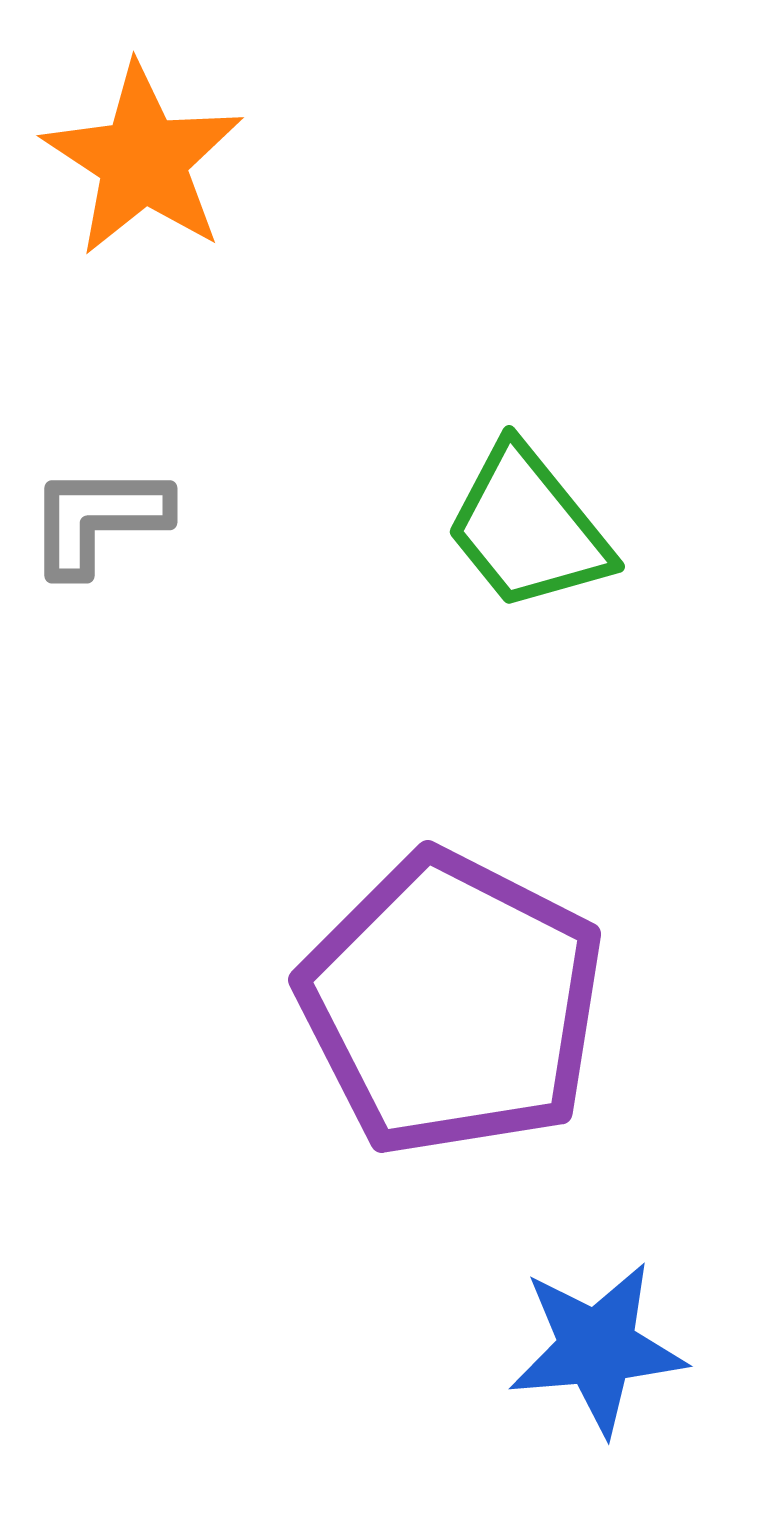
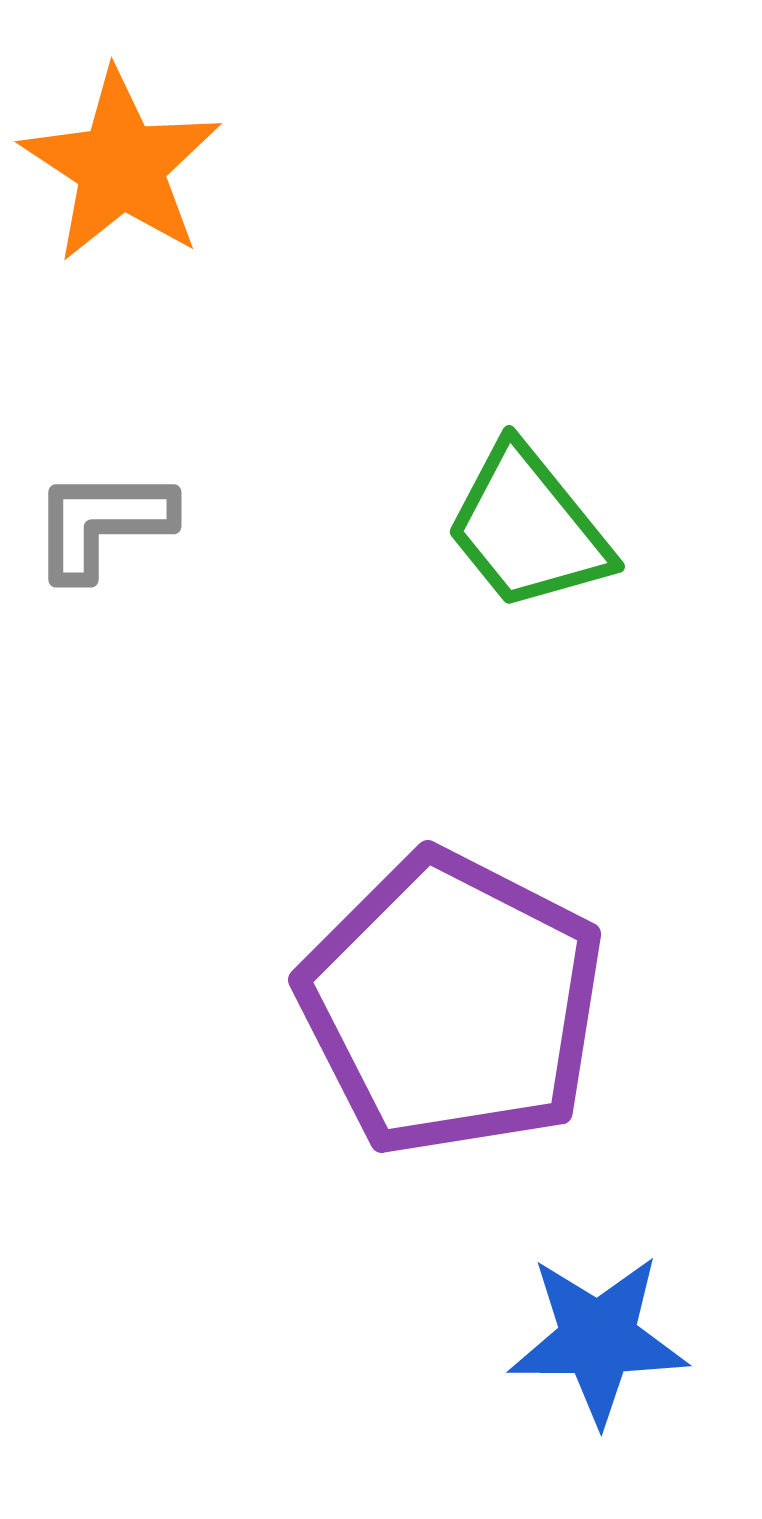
orange star: moved 22 px left, 6 px down
gray L-shape: moved 4 px right, 4 px down
blue star: moved 1 px right, 9 px up; rotated 5 degrees clockwise
